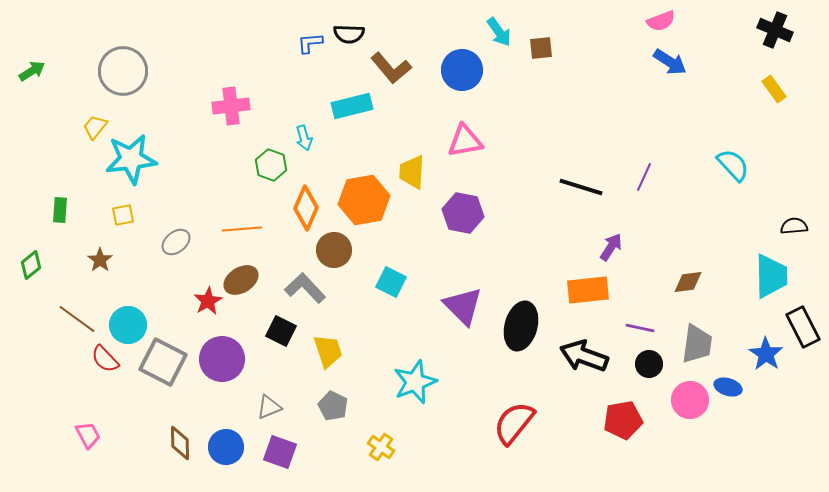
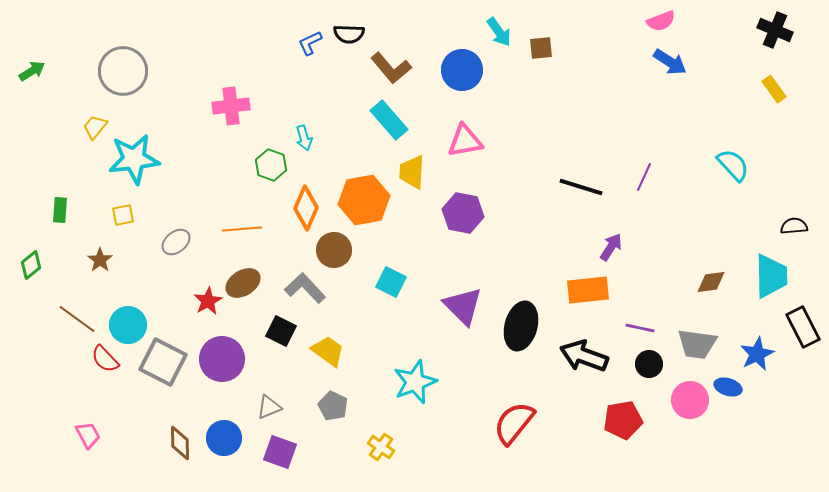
blue L-shape at (310, 43): rotated 20 degrees counterclockwise
cyan rectangle at (352, 106): moved 37 px right, 14 px down; rotated 63 degrees clockwise
cyan star at (131, 159): moved 3 px right
brown ellipse at (241, 280): moved 2 px right, 3 px down
brown diamond at (688, 282): moved 23 px right
gray trapezoid at (697, 344): rotated 90 degrees clockwise
yellow trapezoid at (328, 351): rotated 36 degrees counterclockwise
blue star at (766, 354): moved 9 px left; rotated 12 degrees clockwise
blue circle at (226, 447): moved 2 px left, 9 px up
